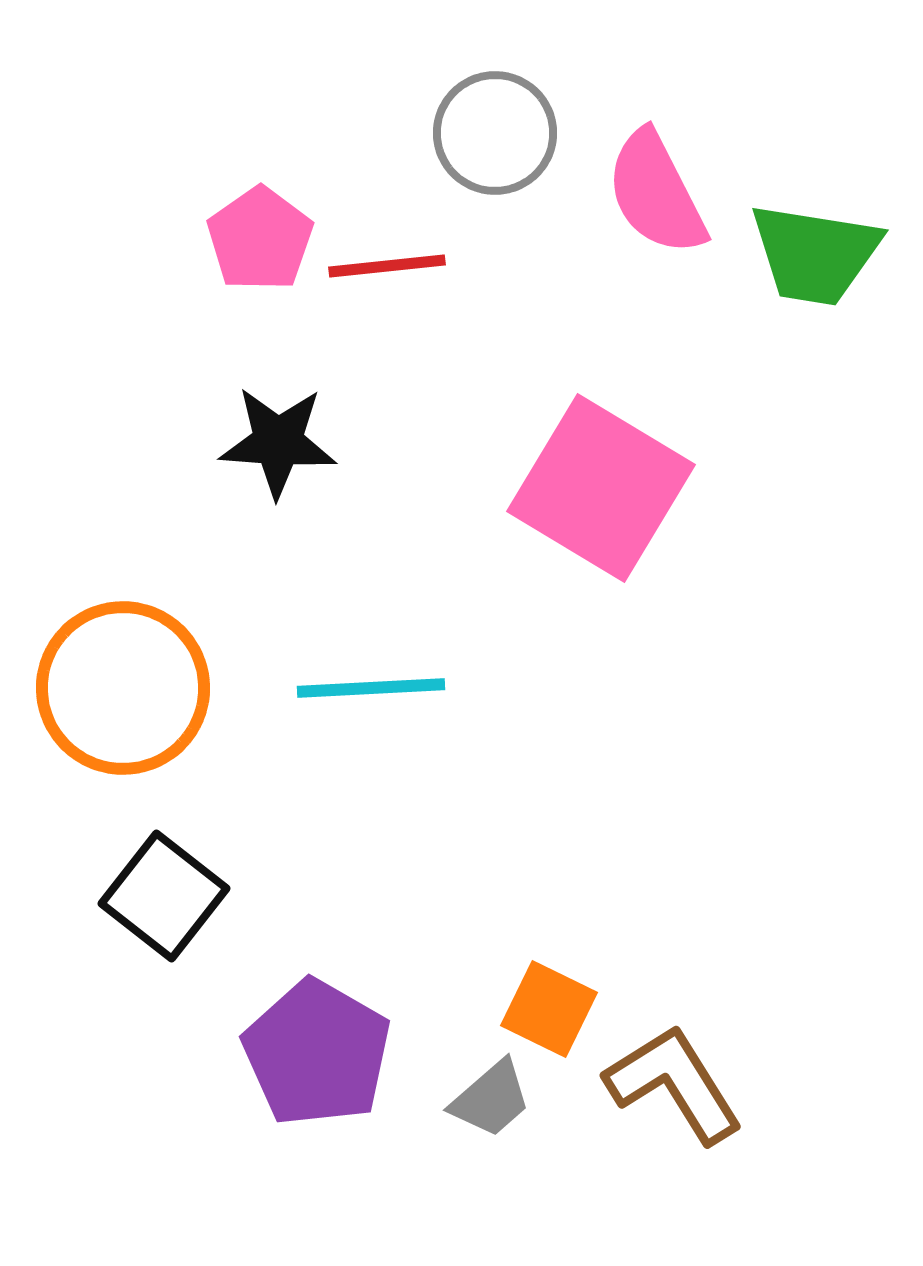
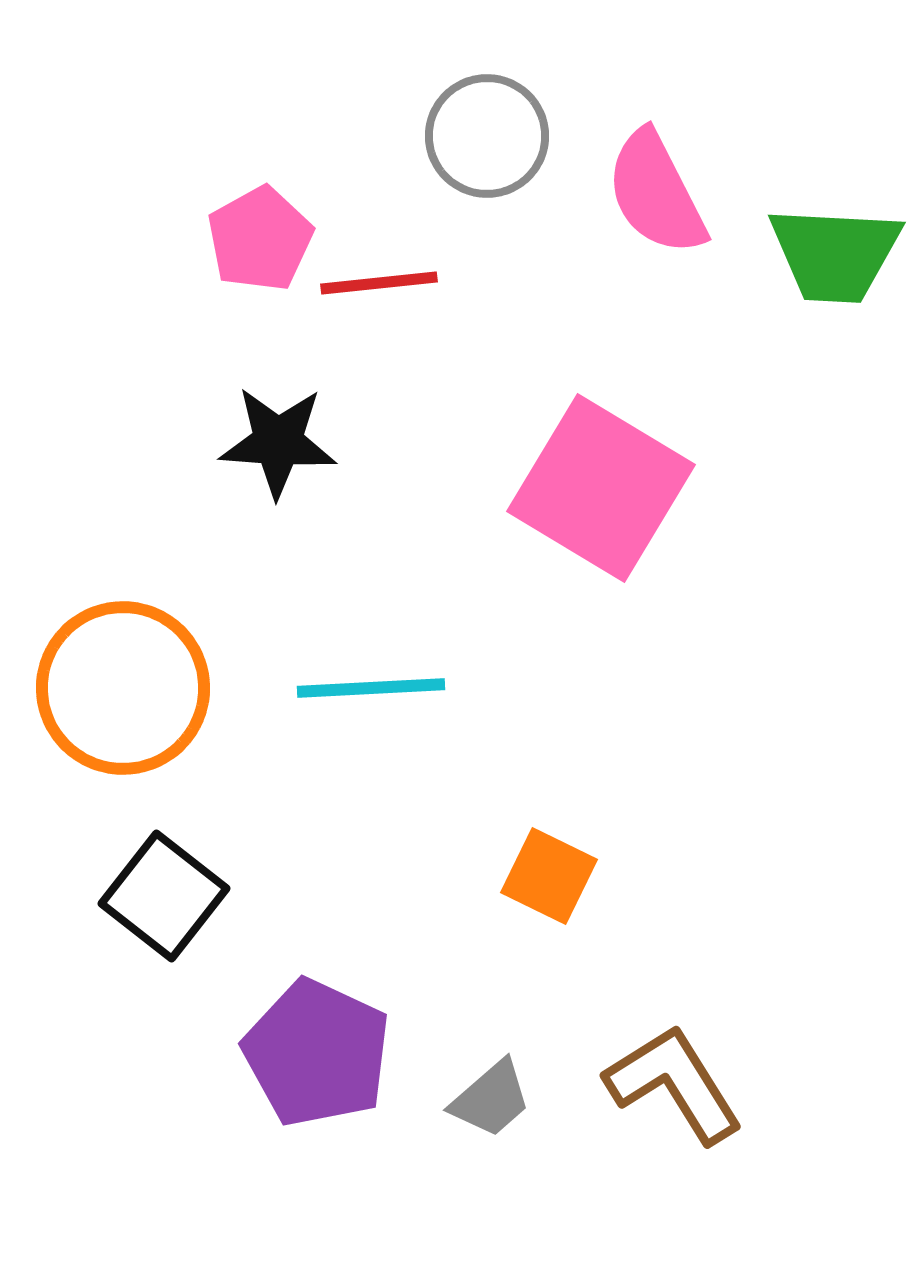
gray circle: moved 8 px left, 3 px down
pink pentagon: rotated 6 degrees clockwise
green trapezoid: moved 20 px right; rotated 6 degrees counterclockwise
red line: moved 8 px left, 17 px down
orange square: moved 133 px up
purple pentagon: rotated 5 degrees counterclockwise
